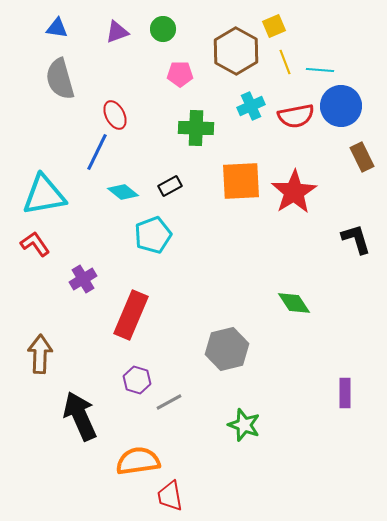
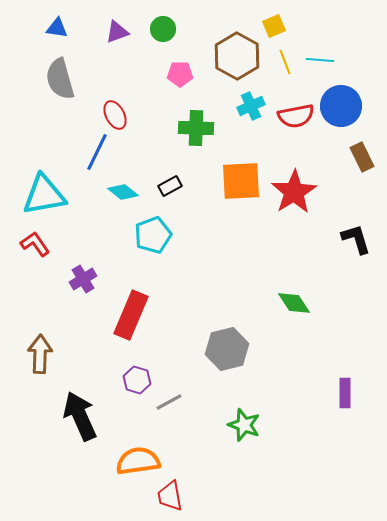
brown hexagon: moved 1 px right, 5 px down
cyan line: moved 10 px up
